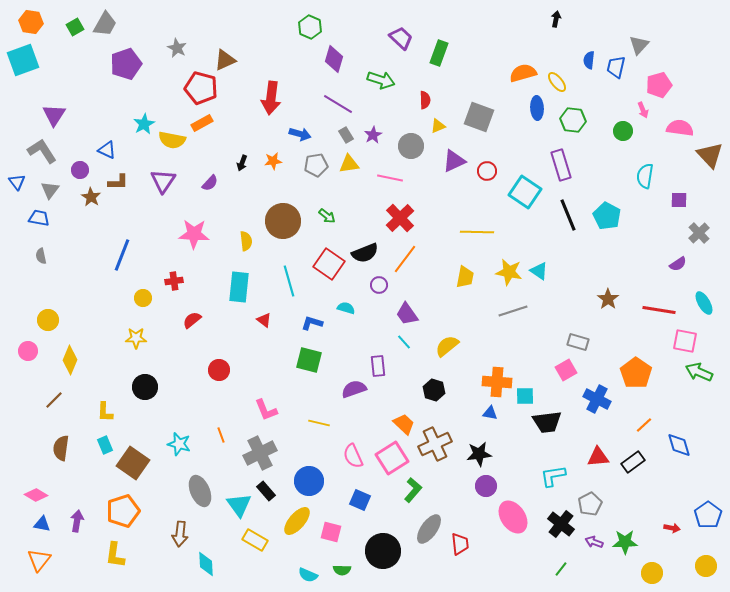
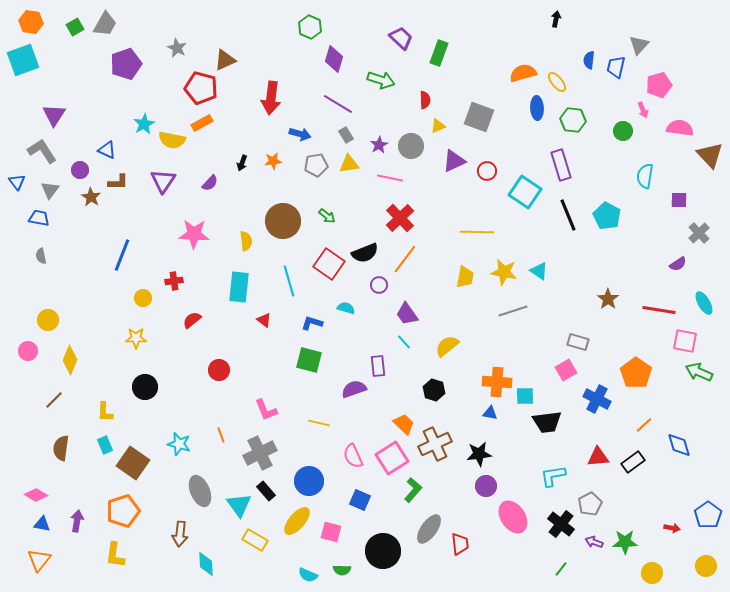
purple star at (373, 135): moved 6 px right, 10 px down
yellow star at (509, 272): moved 5 px left
